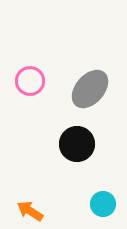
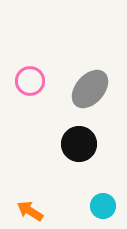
black circle: moved 2 px right
cyan circle: moved 2 px down
